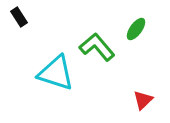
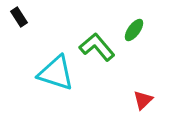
green ellipse: moved 2 px left, 1 px down
